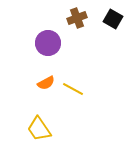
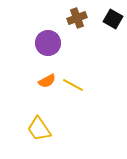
orange semicircle: moved 1 px right, 2 px up
yellow line: moved 4 px up
